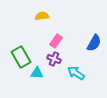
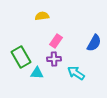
purple cross: rotated 24 degrees counterclockwise
